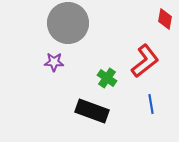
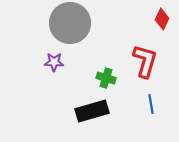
red diamond: moved 3 px left; rotated 15 degrees clockwise
gray circle: moved 2 px right
red L-shape: rotated 36 degrees counterclockwise
green cross: moved 1 px left; rotated 18 degrees counterclockwise
black rectangle: rotated 36 degrees counterclockwise
